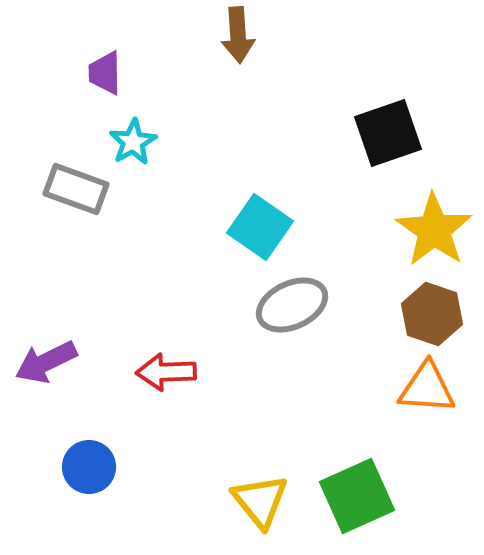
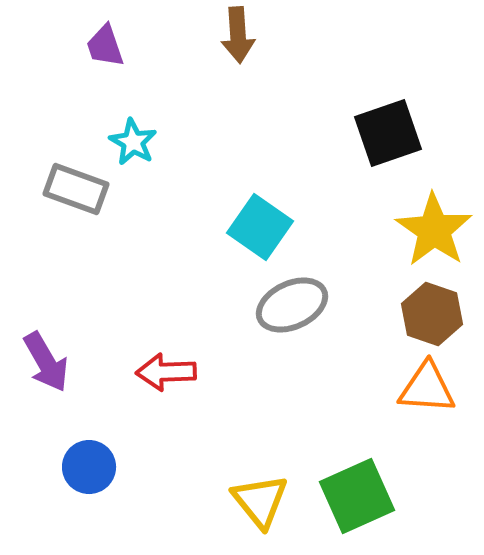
purple trapezoid: moved 27 px up; rotated 18 degrees counterclockwise
cyan star: rotated 12 degrees counterclockwise
purple arrow: rotated 94 degrees counterclockwise
